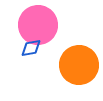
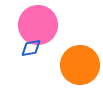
orange circle: moved 1 px right
